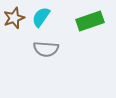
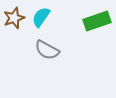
green rectangle: moved 7 px right
gray semicircle: moved 1 px right, 1 px down; rotated 25 degrees clockwise
